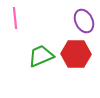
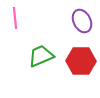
purple ellipse: moved 2 px left
red hexagon: moved 5 px right, 7 px down
